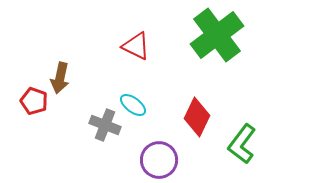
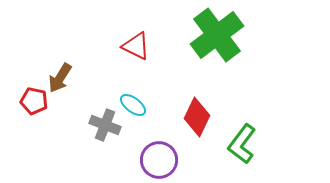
brown arrow: rotated 20 degrees clockwise
red pentagon: rotated 8 degrees counterclockwise
